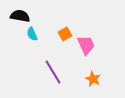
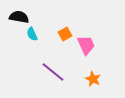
black semicircle: moved 1 px left, 1 px down
purple line: rotated 20 degrees counterclockwise
